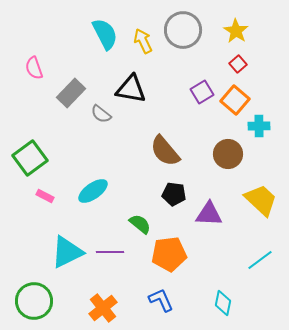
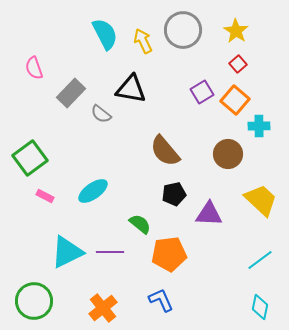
black pentagon: rotated 20 degrees counterclockwise
cyan diamond: moved 37 px right, 4 px down
